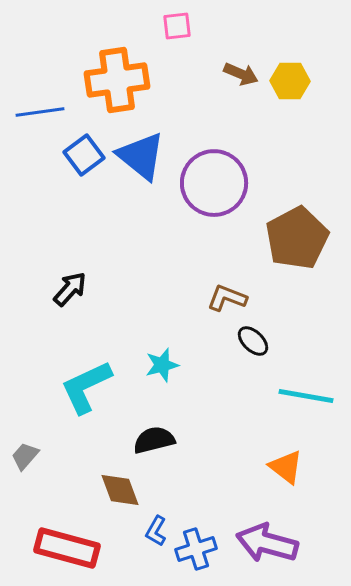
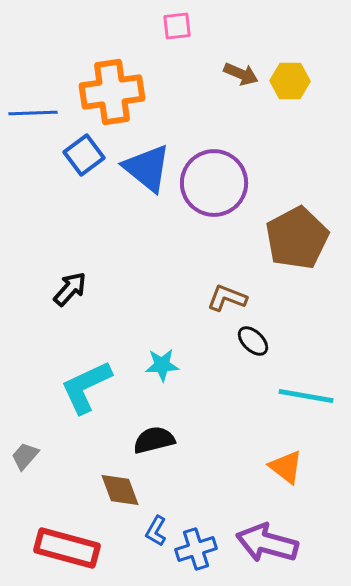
orange cross: moved 5 px left, 12 px down
blue line: moved 7 px left, 1 px down; rotated 6 degrees clockwise
blue triangle: moved 6 px right, 12 px down
cyan star: rotated 12 degrees clockwise
